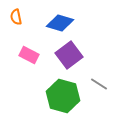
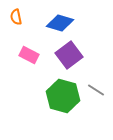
gray line: moved 3 px left, 6 px down
